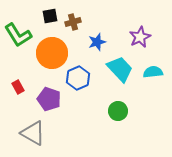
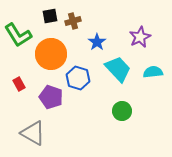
brown cross: moved 1 px up
blue star: rotated 18 degrees counterclockwise
orange circle: moved 1 px left, 1 px down
cyan trapezoid: moved 2 px left
blue hexagon: rotated 20 degrees counterclockwise
red rectangle: moved 1 px right, 3 px up
purple pentagon: moved 2 px right, 2 px up
green circle: moved 4 px right
